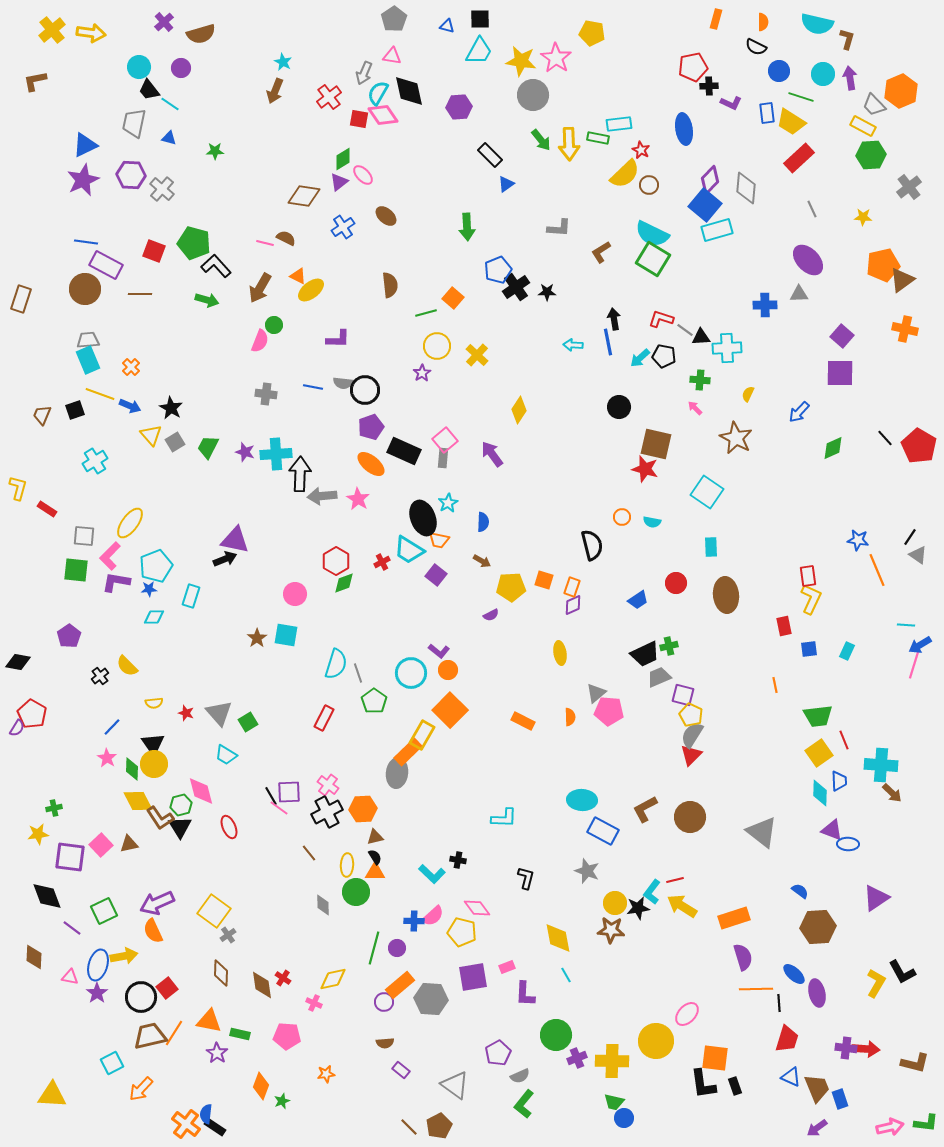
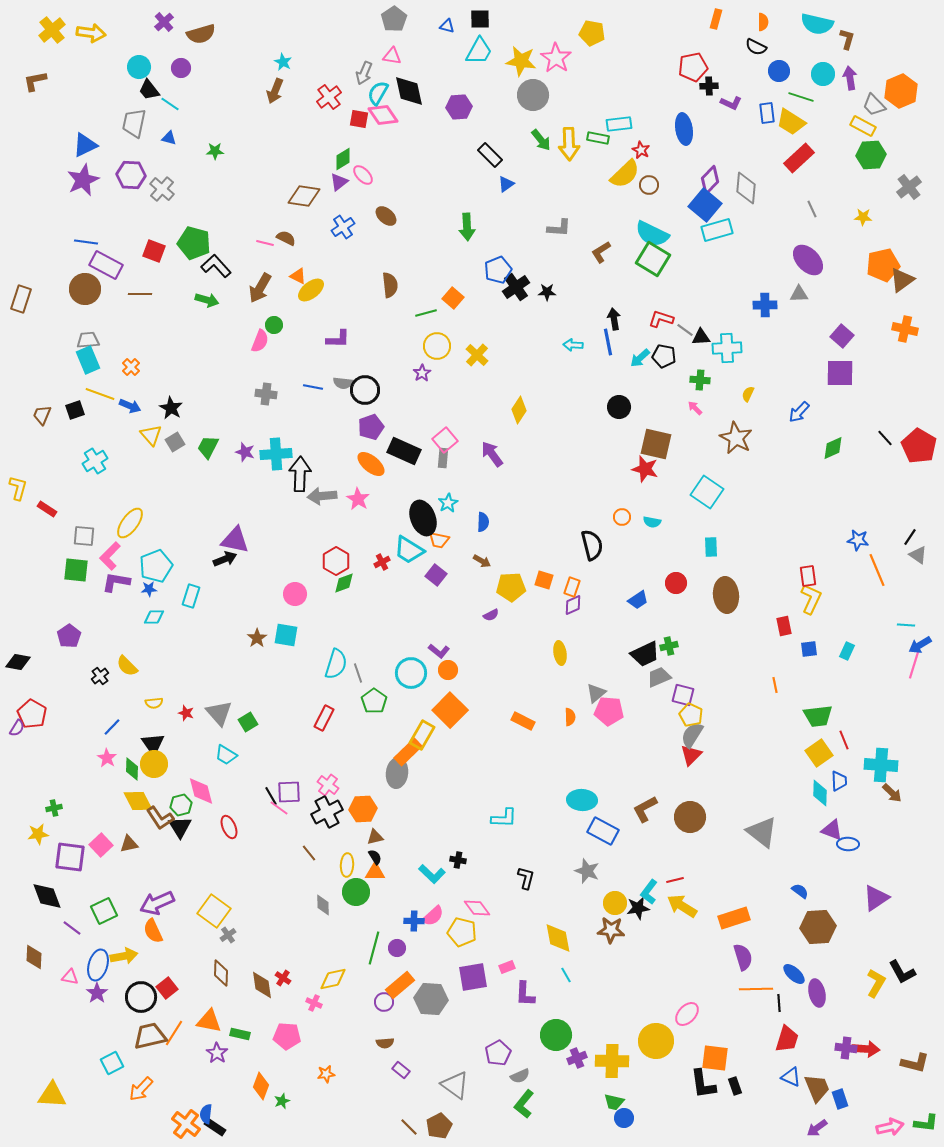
cyan L-shape at (652, 892): moved 3 px left
